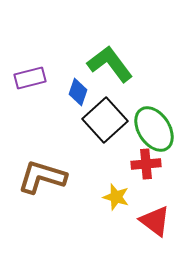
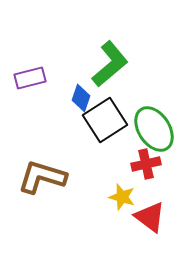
green L-shape: rotated 87 degrees clockwise
blue diamond: moved 3 px right, 6 px down
black square: rotated 9 degrees clockwise
red cross: rotated 8 degrees counterclockwise
yellow star: moved 6 px right
red triangle: moved 5 px left, 4 px up
